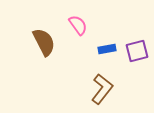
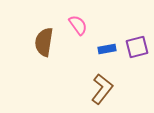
brown semicircle: rotated 144 degrees counterclockwise
purple square: moved 4 px up
